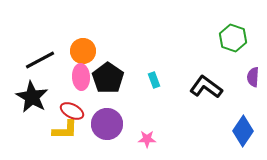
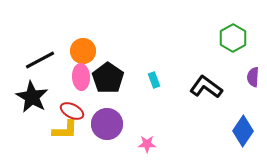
green hexagon: rotated 12 degrees clockwise
pink star: moved 5 px down
